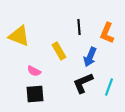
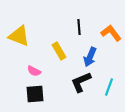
orange L-shape: moved 4 px right; rotated 120 degrees clockwise
black L-shape: moved 2 px left, 1 px up
